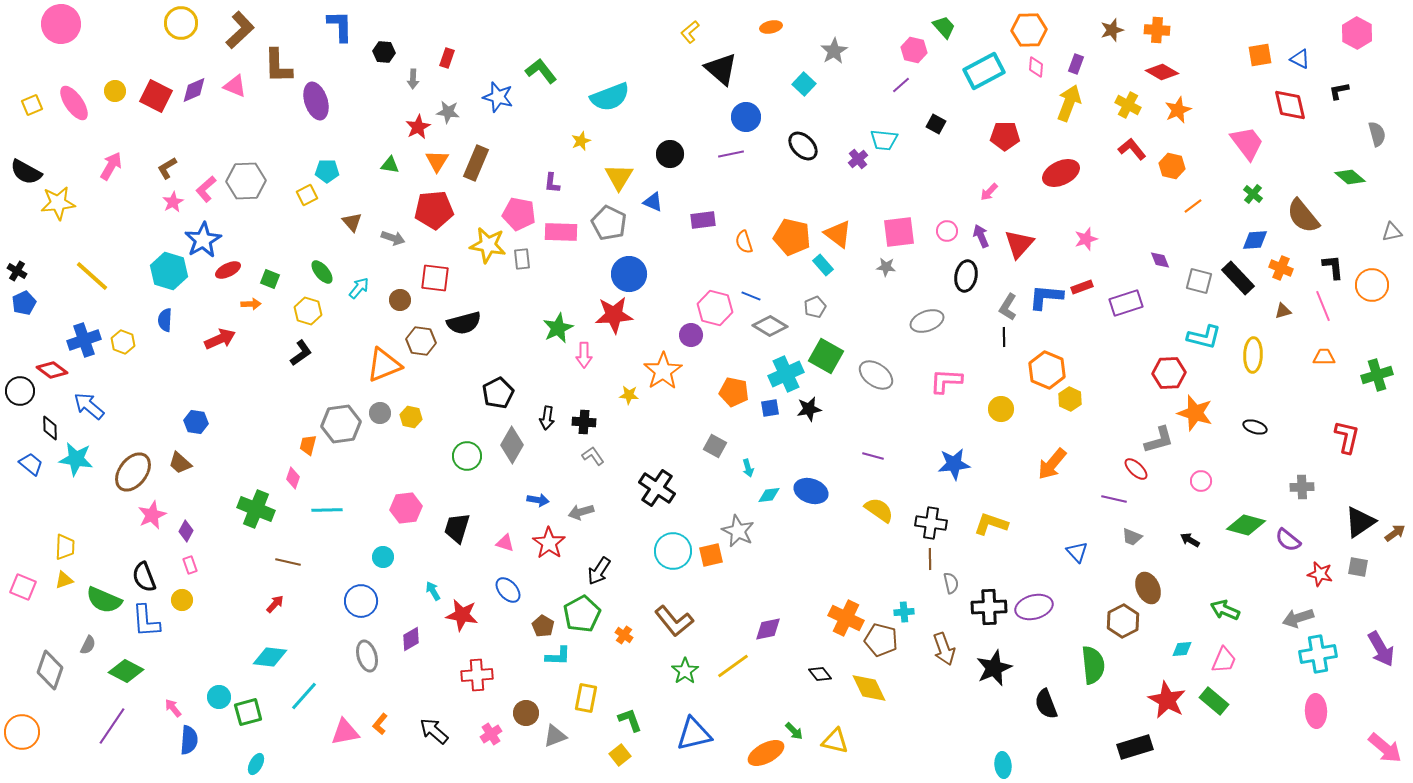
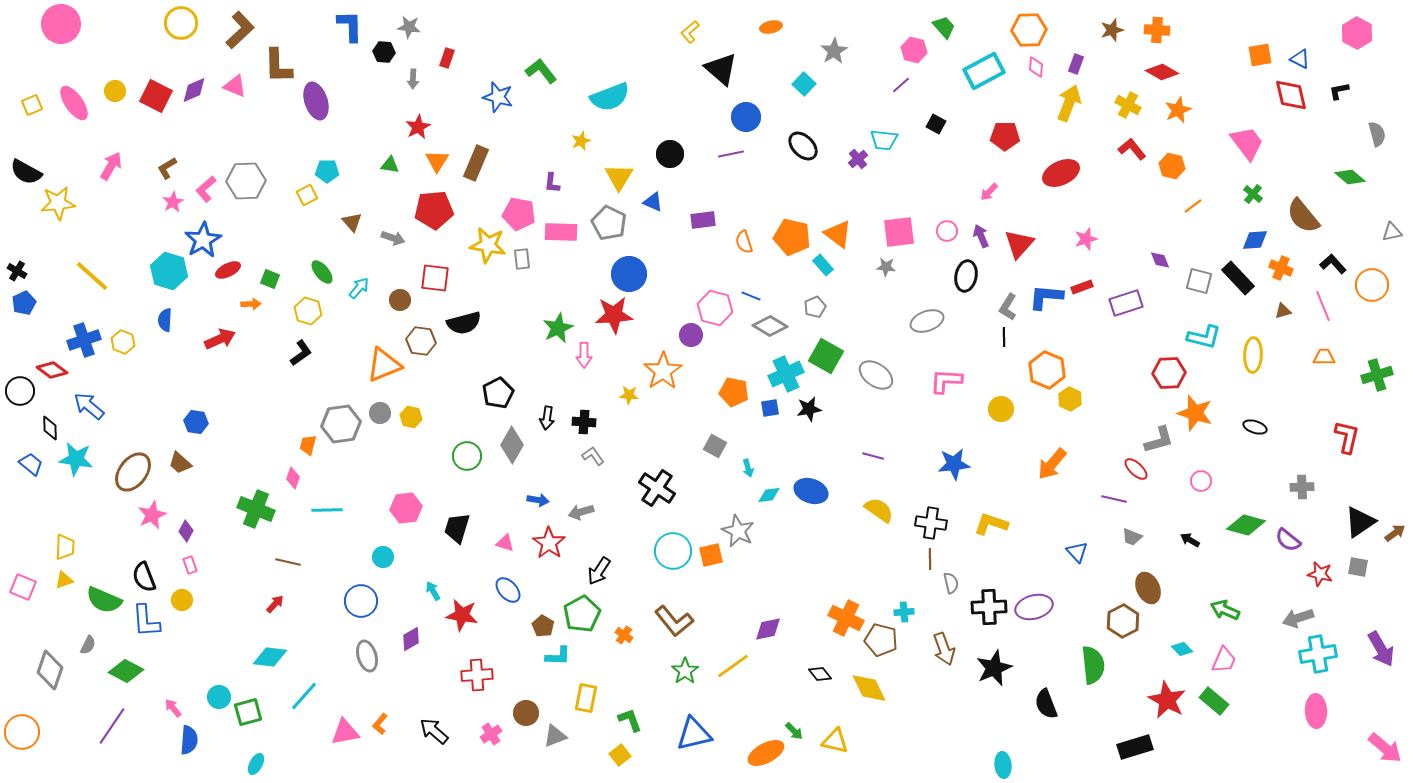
blue L-shape at (340, 26): moved 10 px right
red diamond at (1290, 105): moved 1 px right, 10 px up
gray star at (448, 112): moved 39 px left, 85 px up
black L-shape at (1333, 267): moved 3 px up; rotated 36 degrees counterclockwise
cyan diamond at (1182, 649): rotated 50 degrees clockwise
